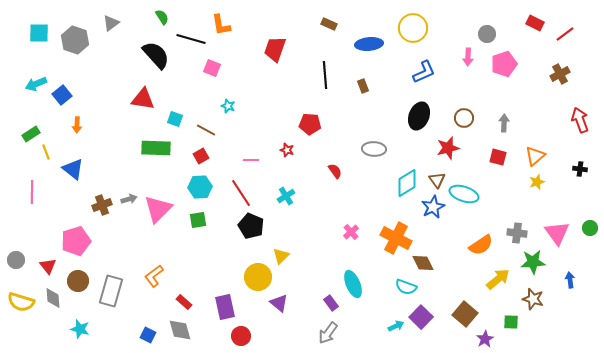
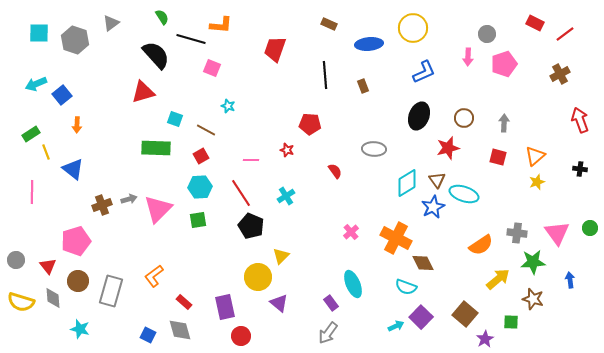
orange L-shape at (221, 25): rotated 75 degrees counterclockwise
red triangle at (143, 99): moved 7 px up; rotated 25 degrees counterclockwise
